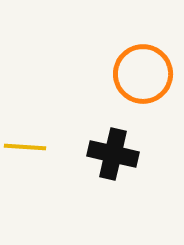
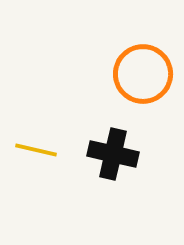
yellow line: moved 11 px right, 3 px down; rotated 9 degrees clockwise
